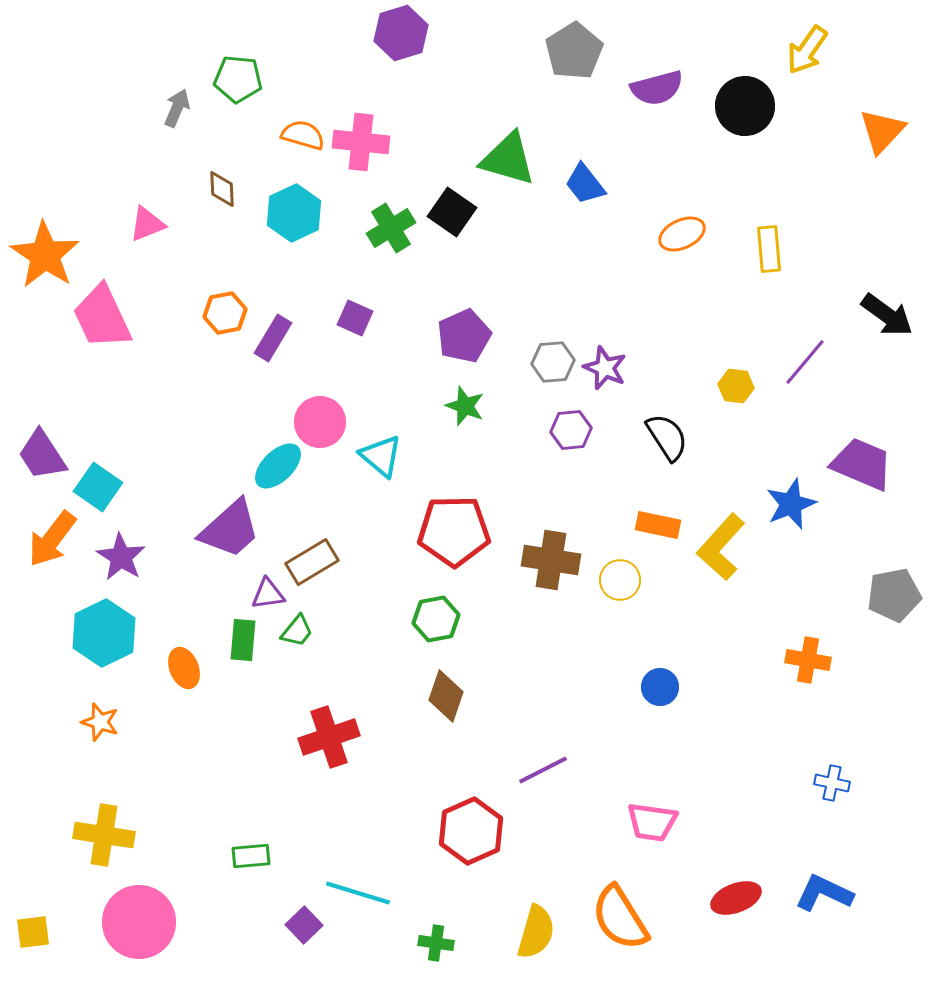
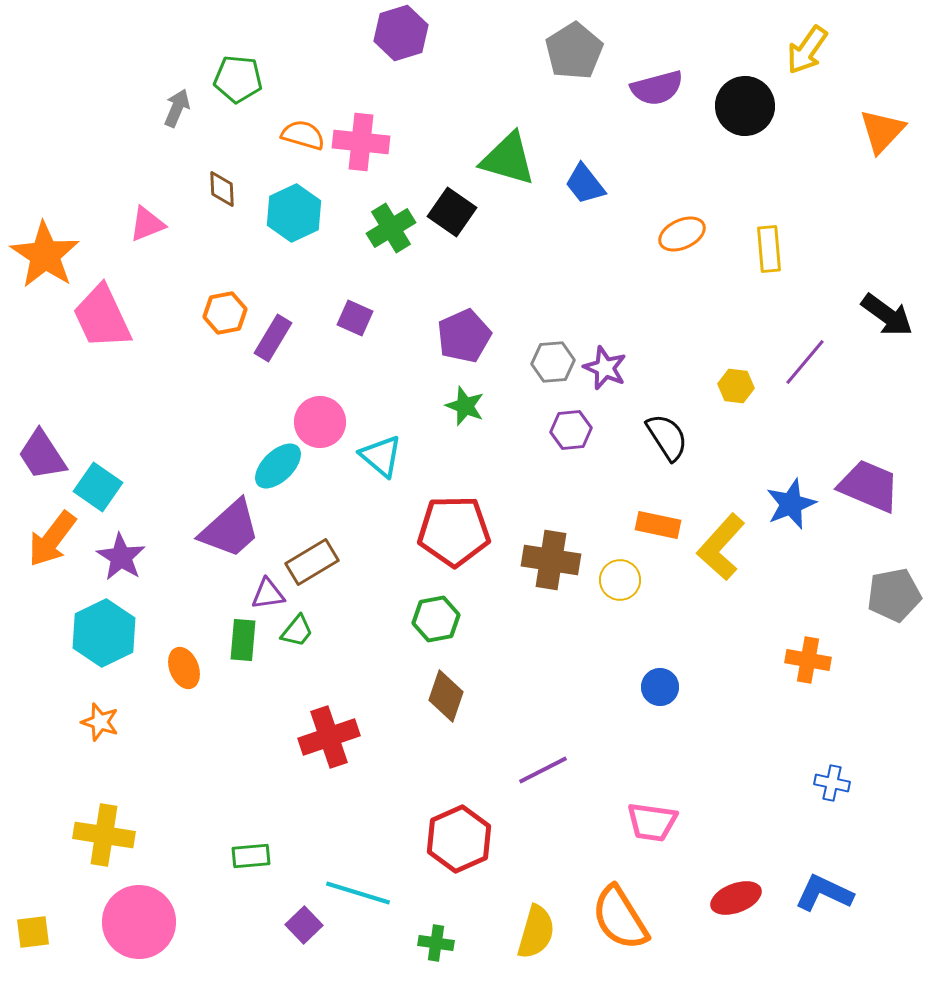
purple trapezoid at (862, 464): moved 7 px right, 22 px down
red hexagon at (471, 831): moved 12 px left, 8 px down
